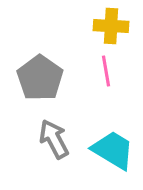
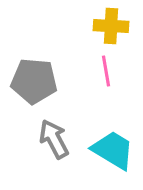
gray pentagon: moved 6 px left, 3 px down; rotated 30 degrees counterclockwise
